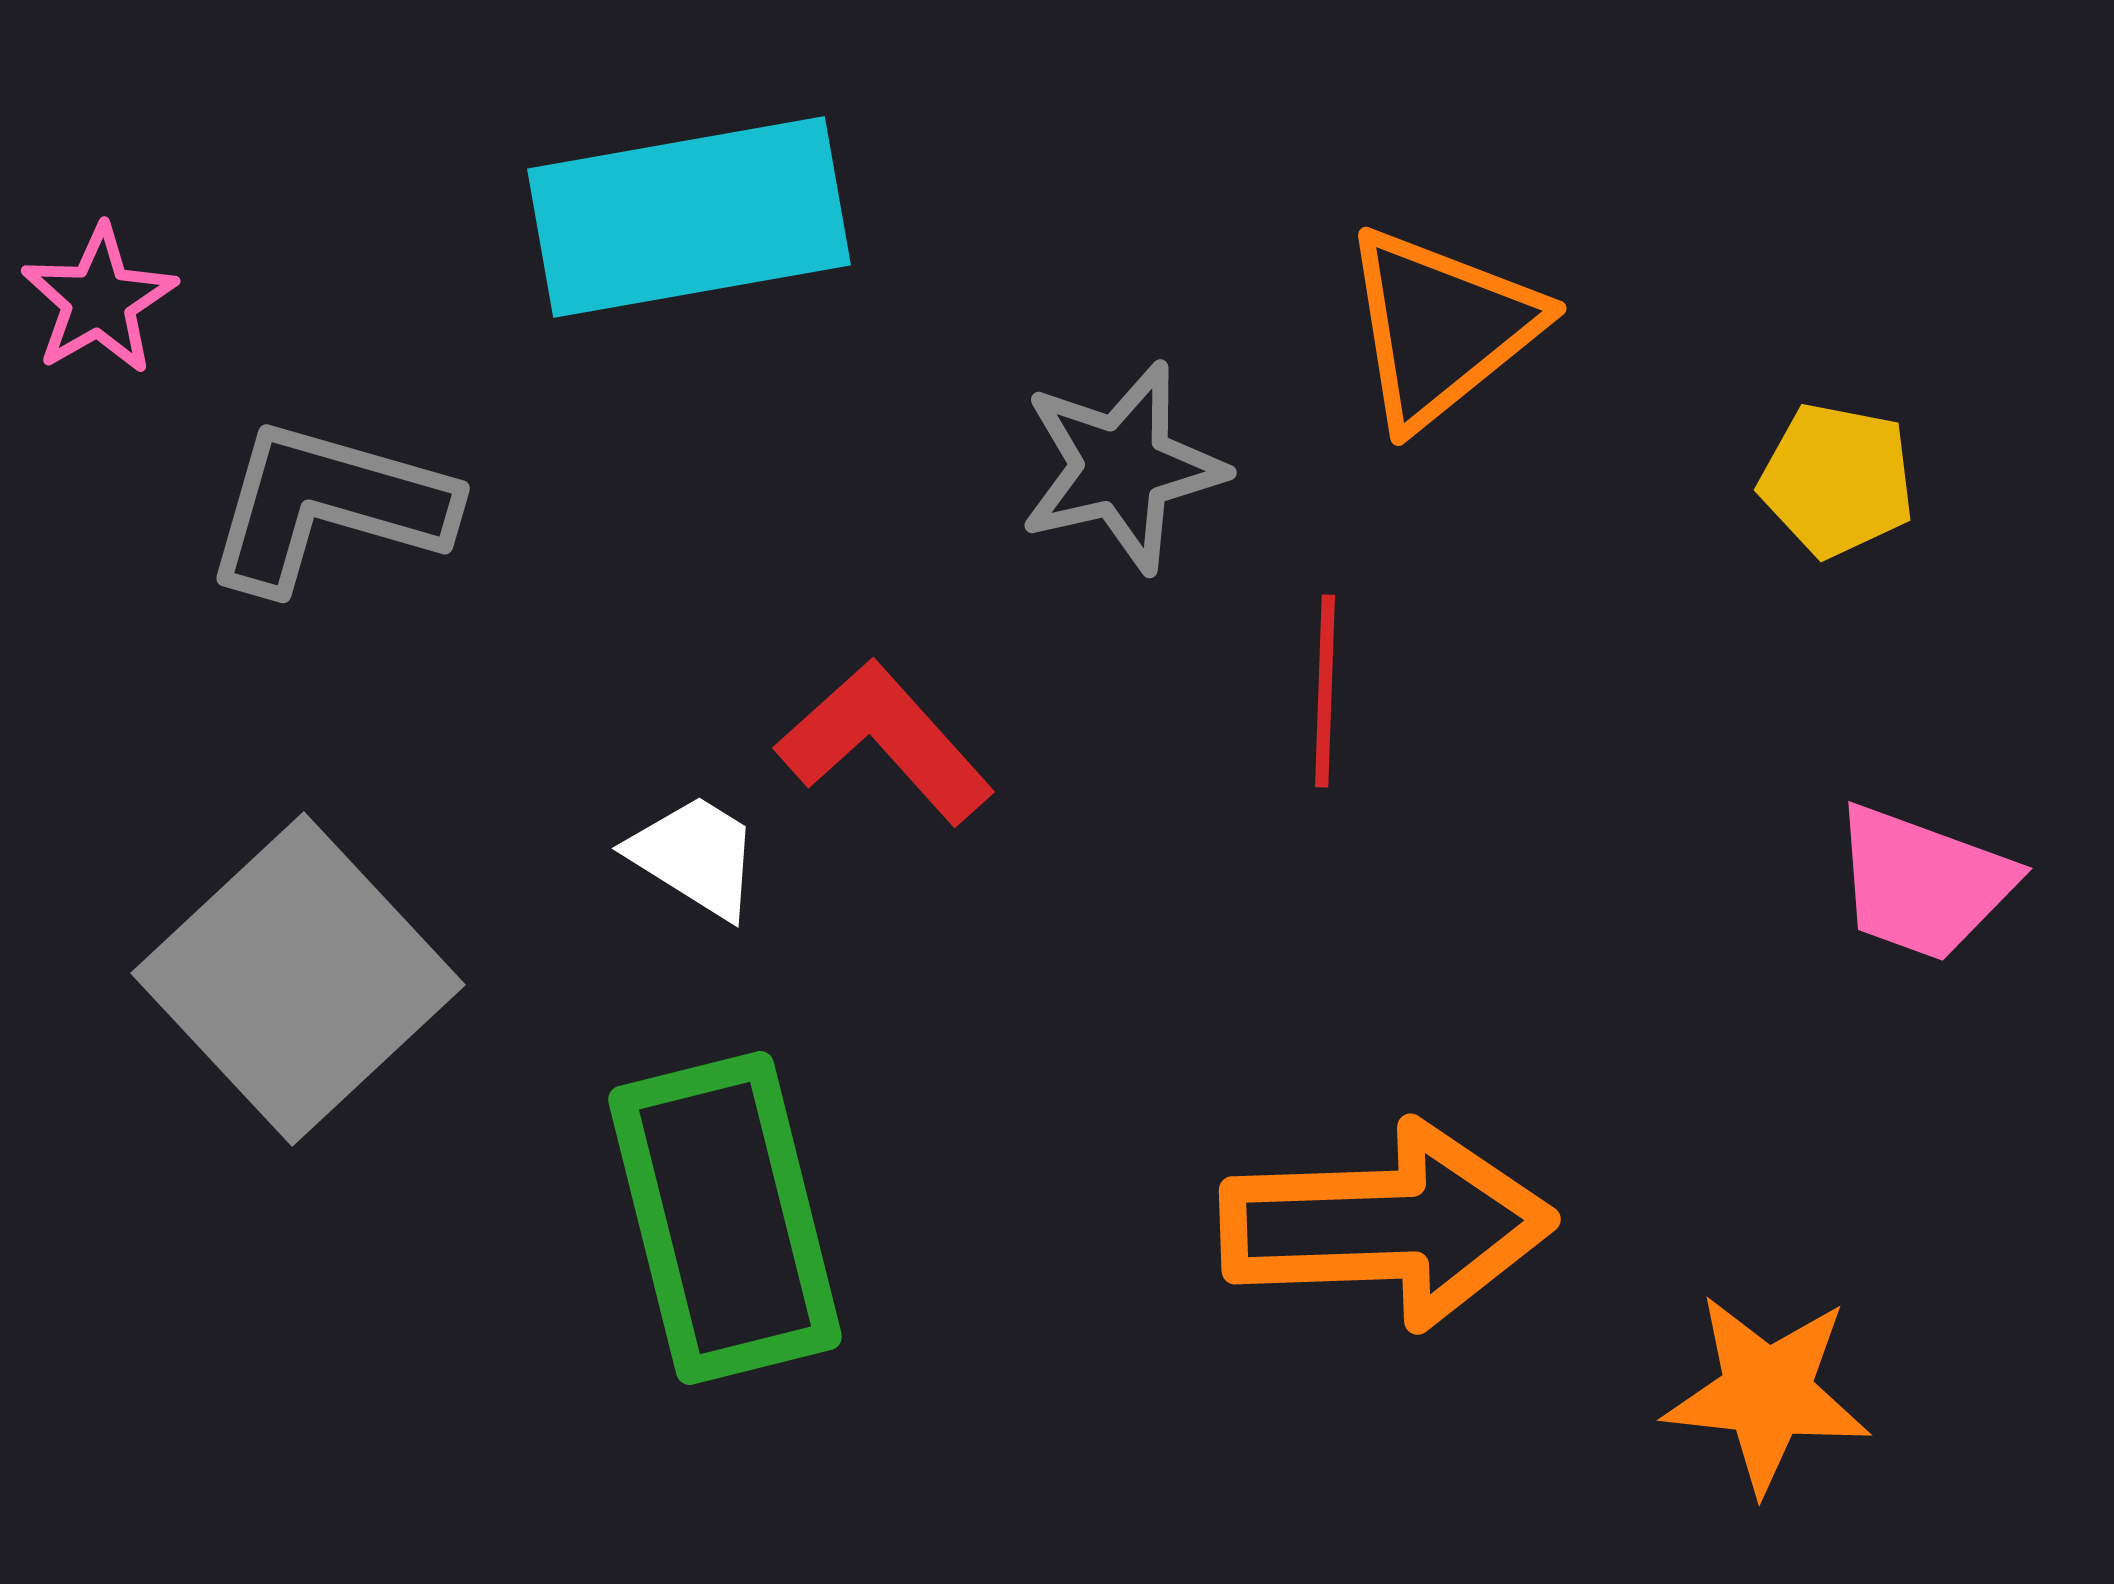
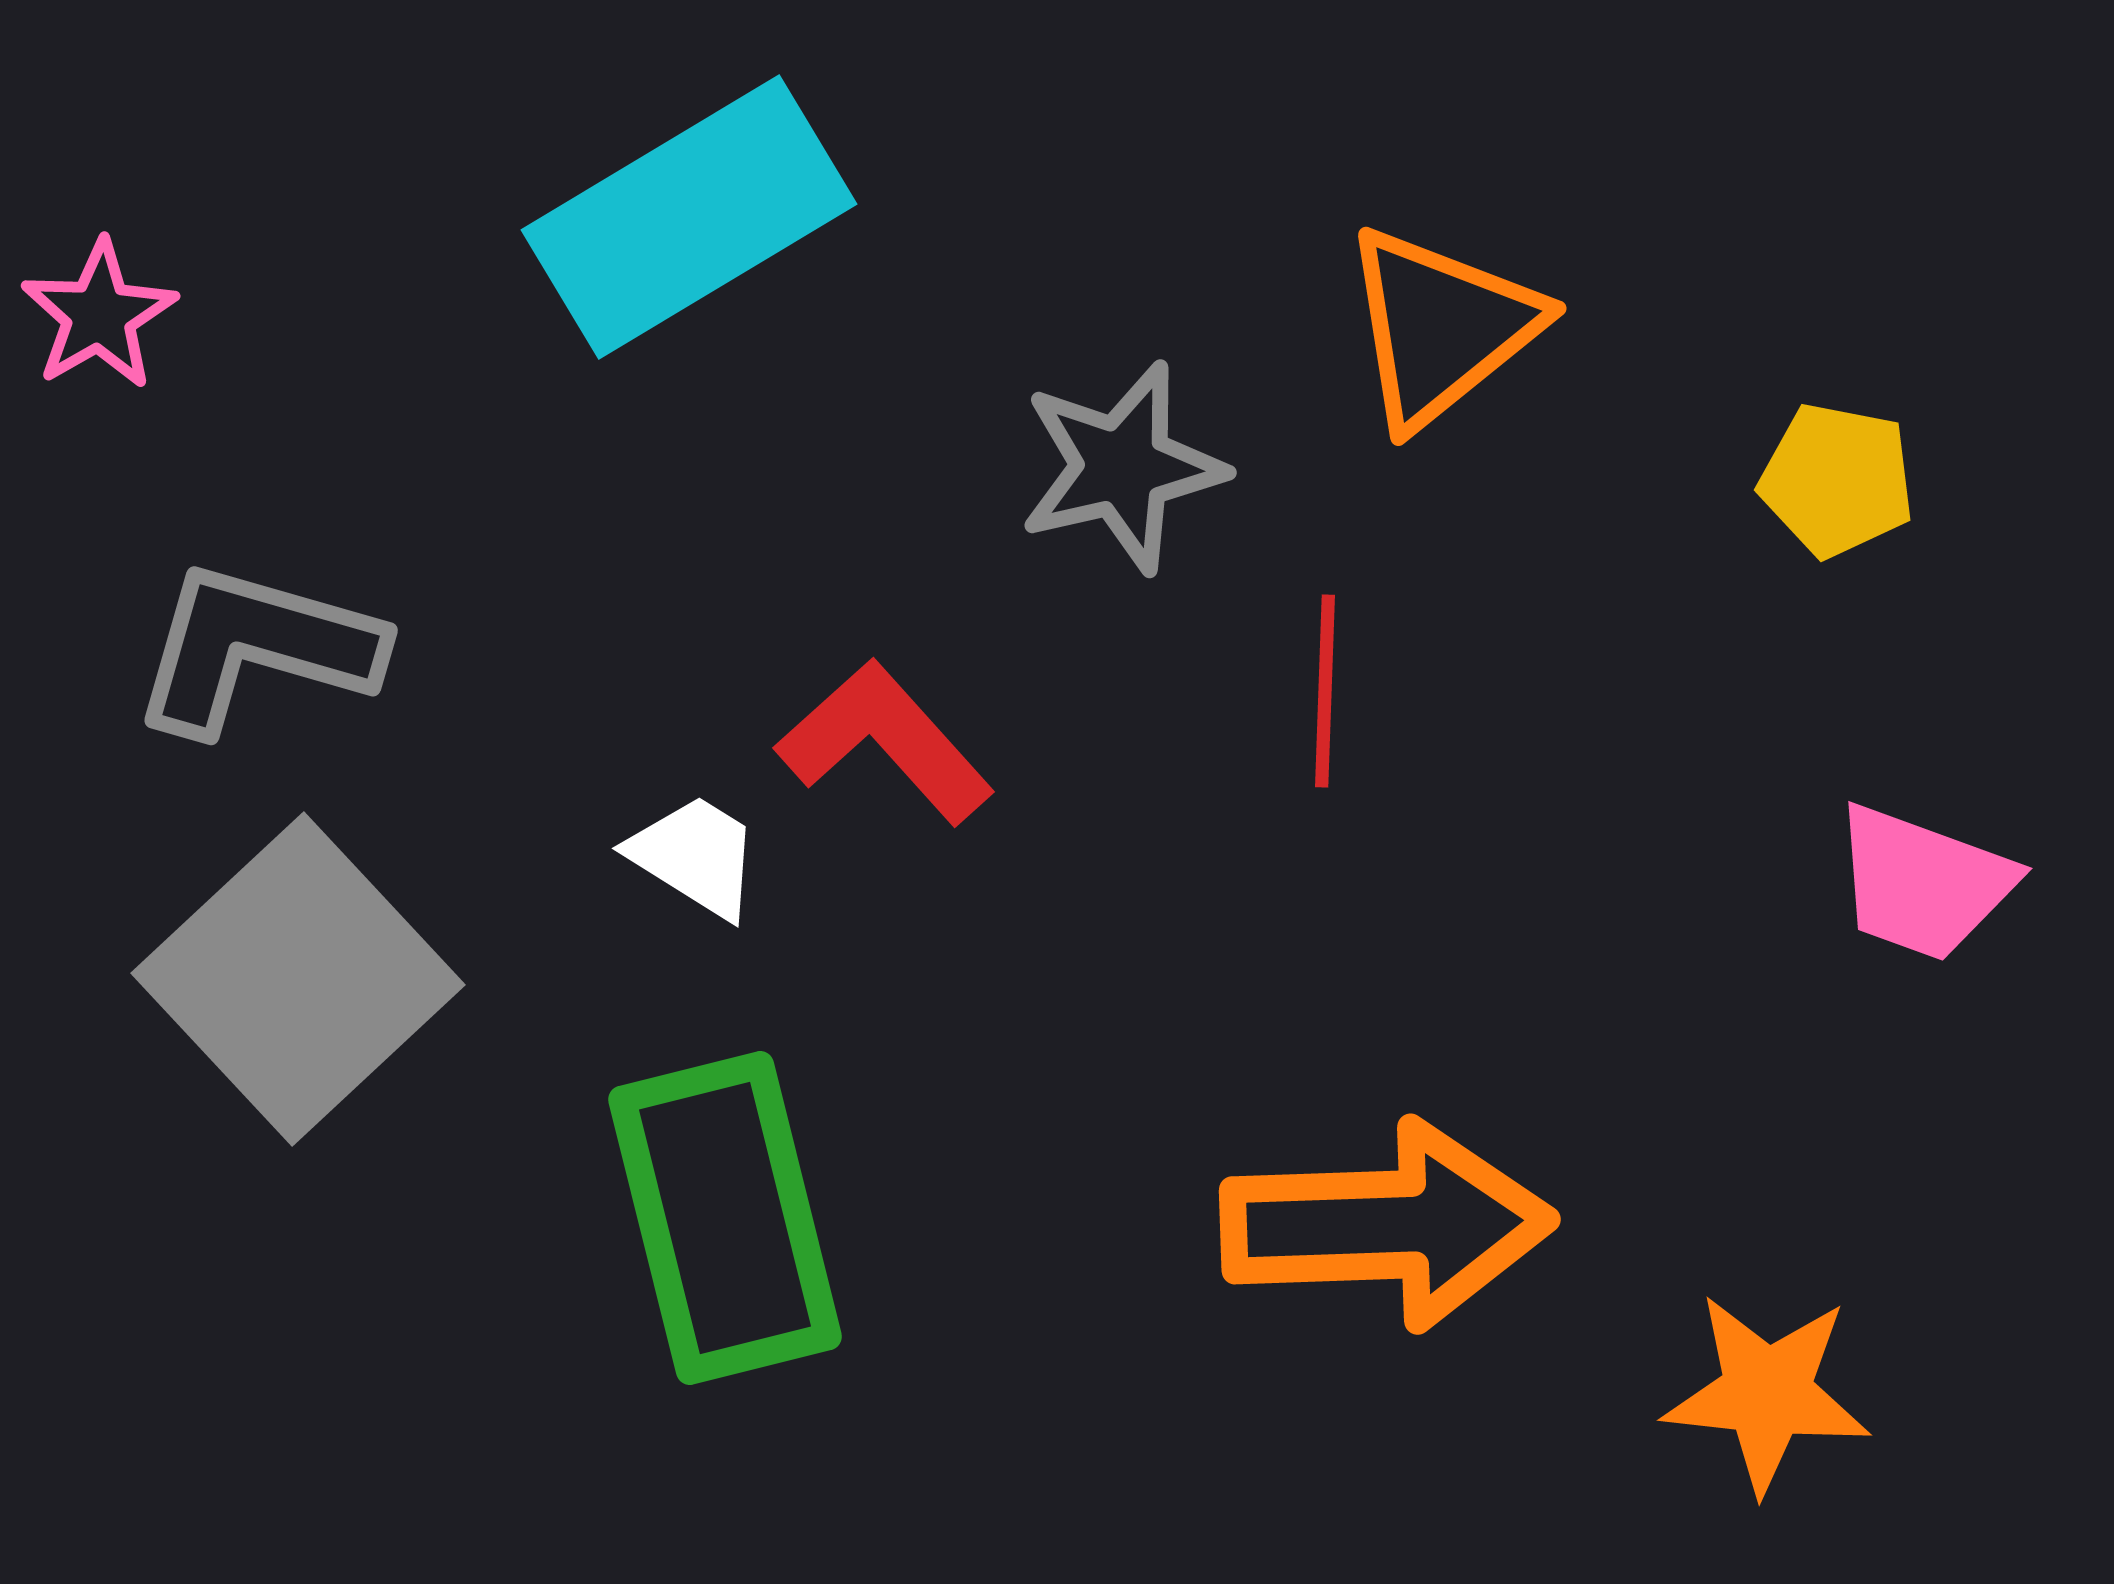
cyan rectangle: rotated 21 degrees counterclockwise
pink star: moved 15 px down
gray L-shape: moved 72 px left, 142 px down
